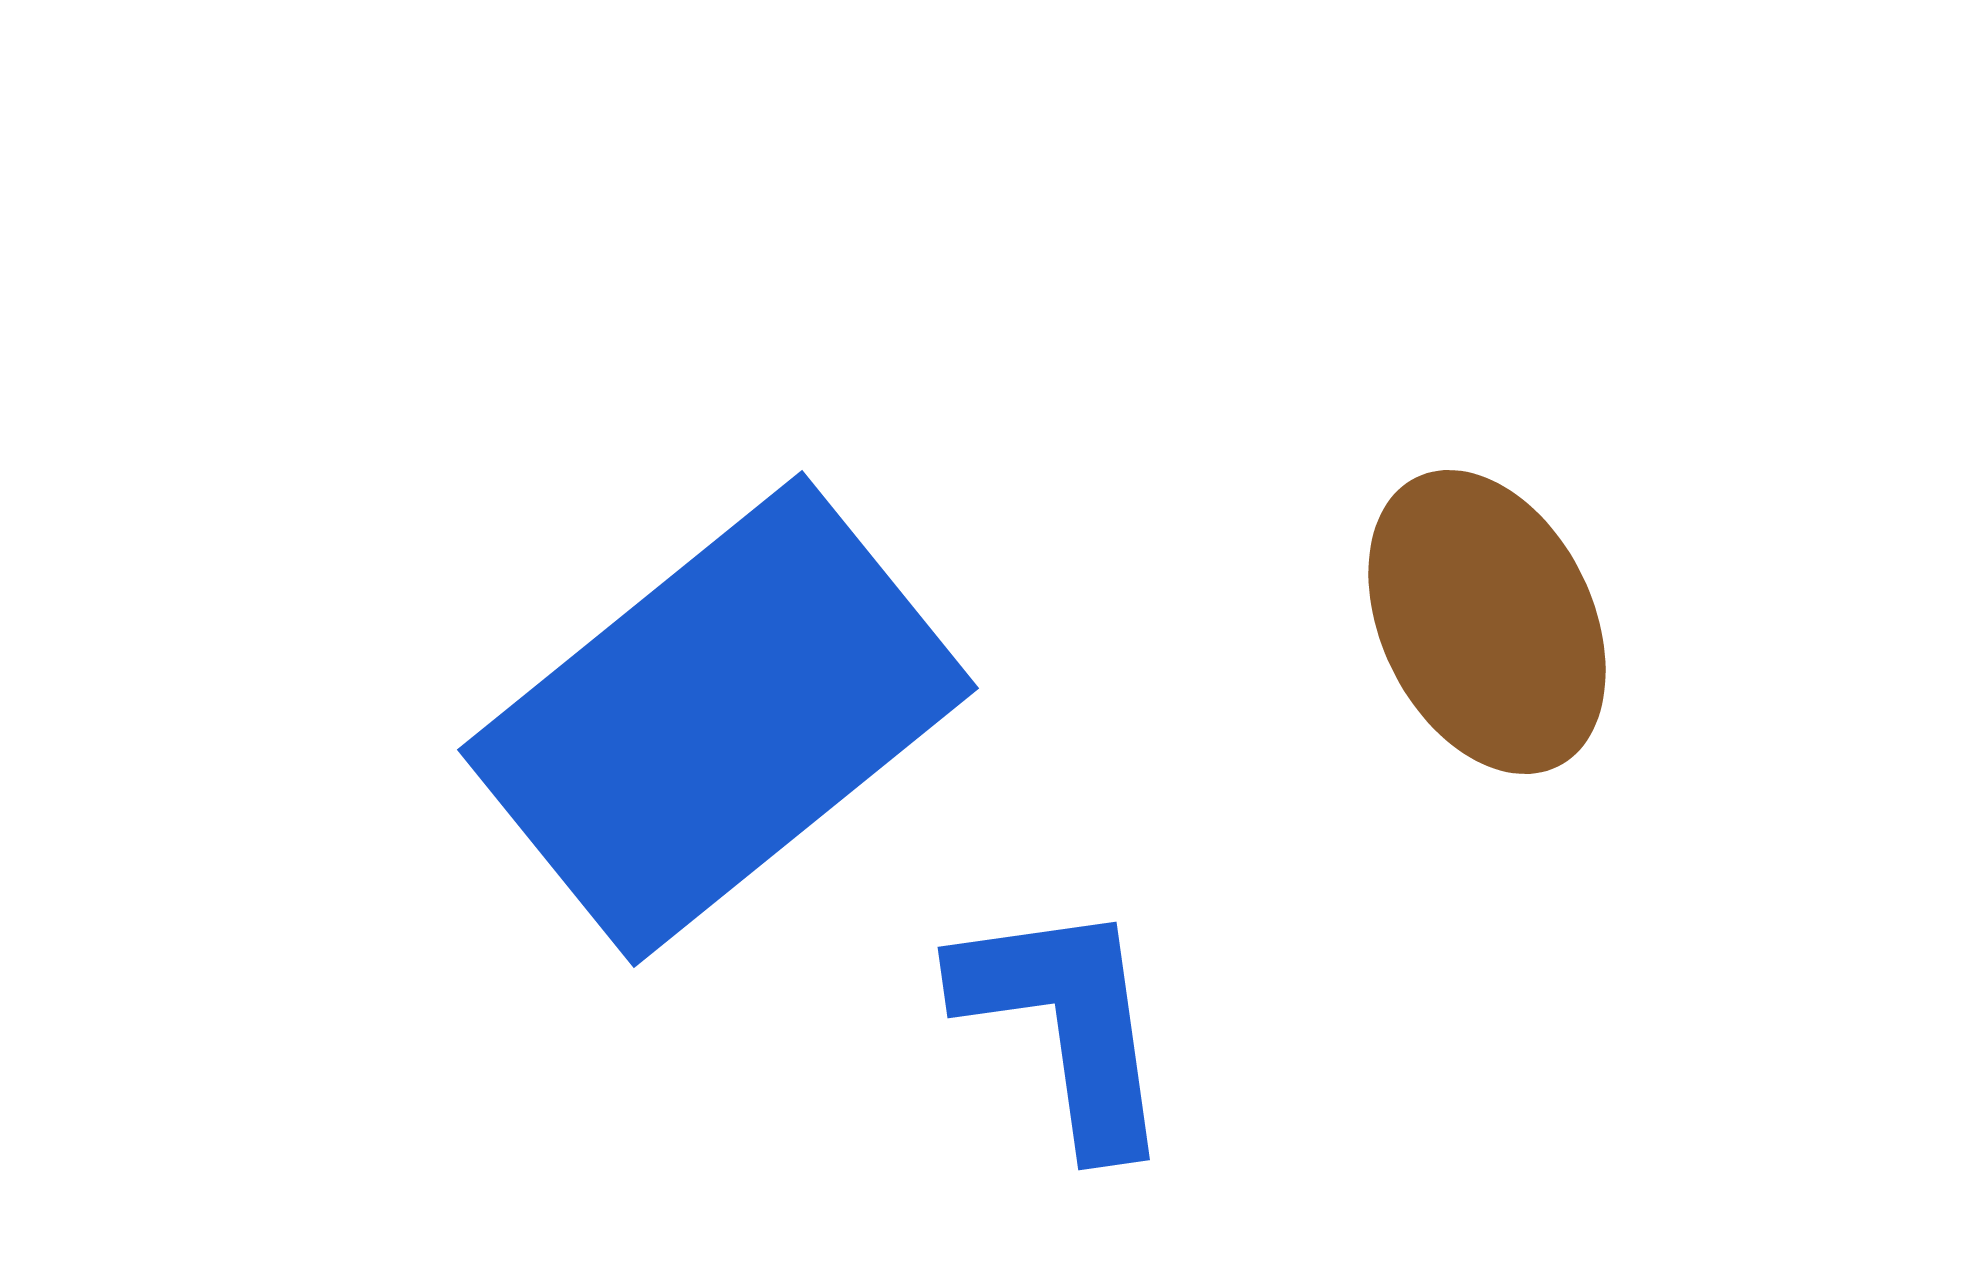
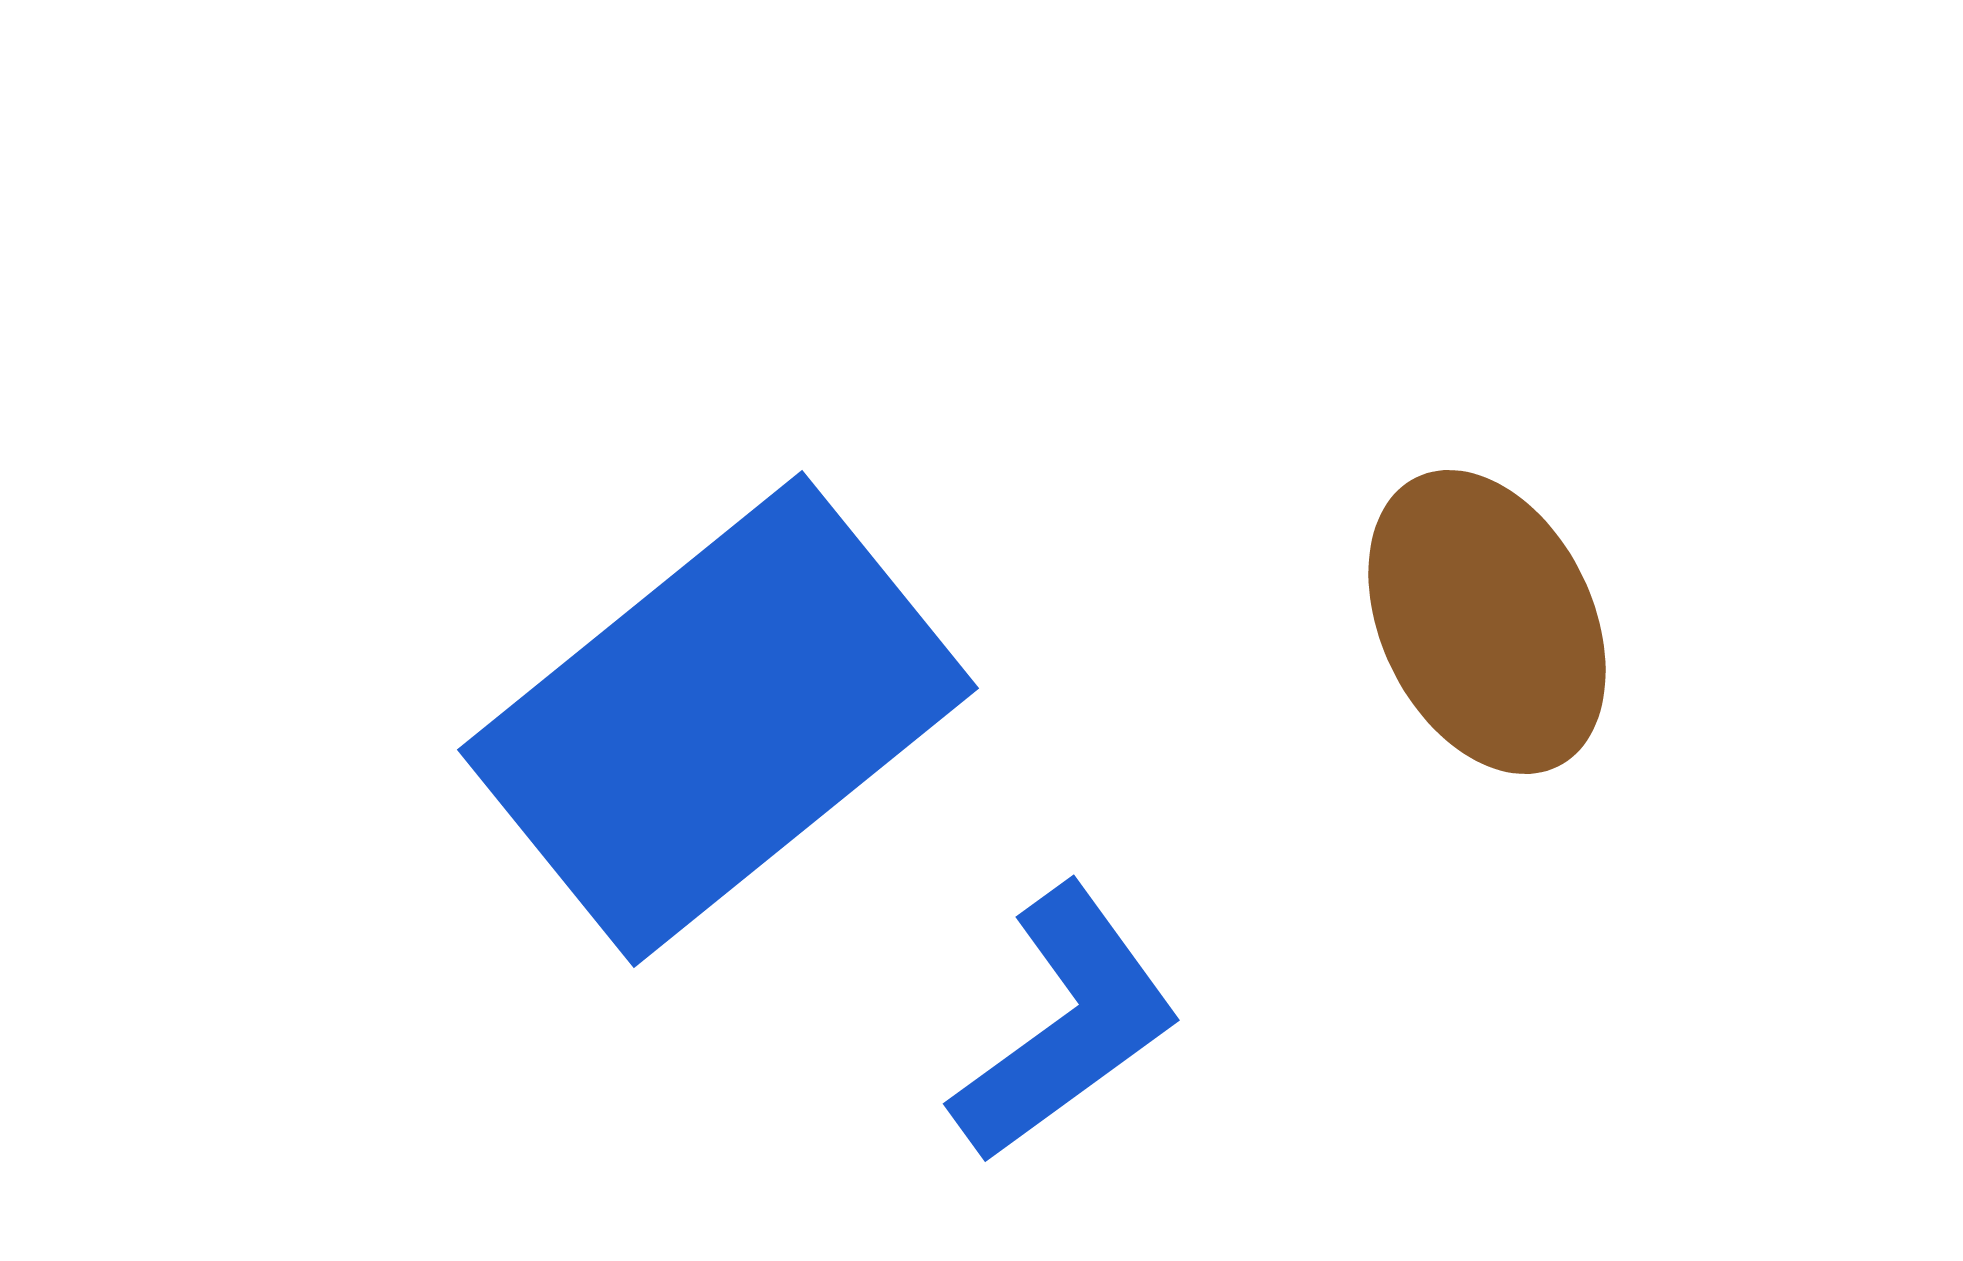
blue L-shape: rotated 62 degrees clockwise
